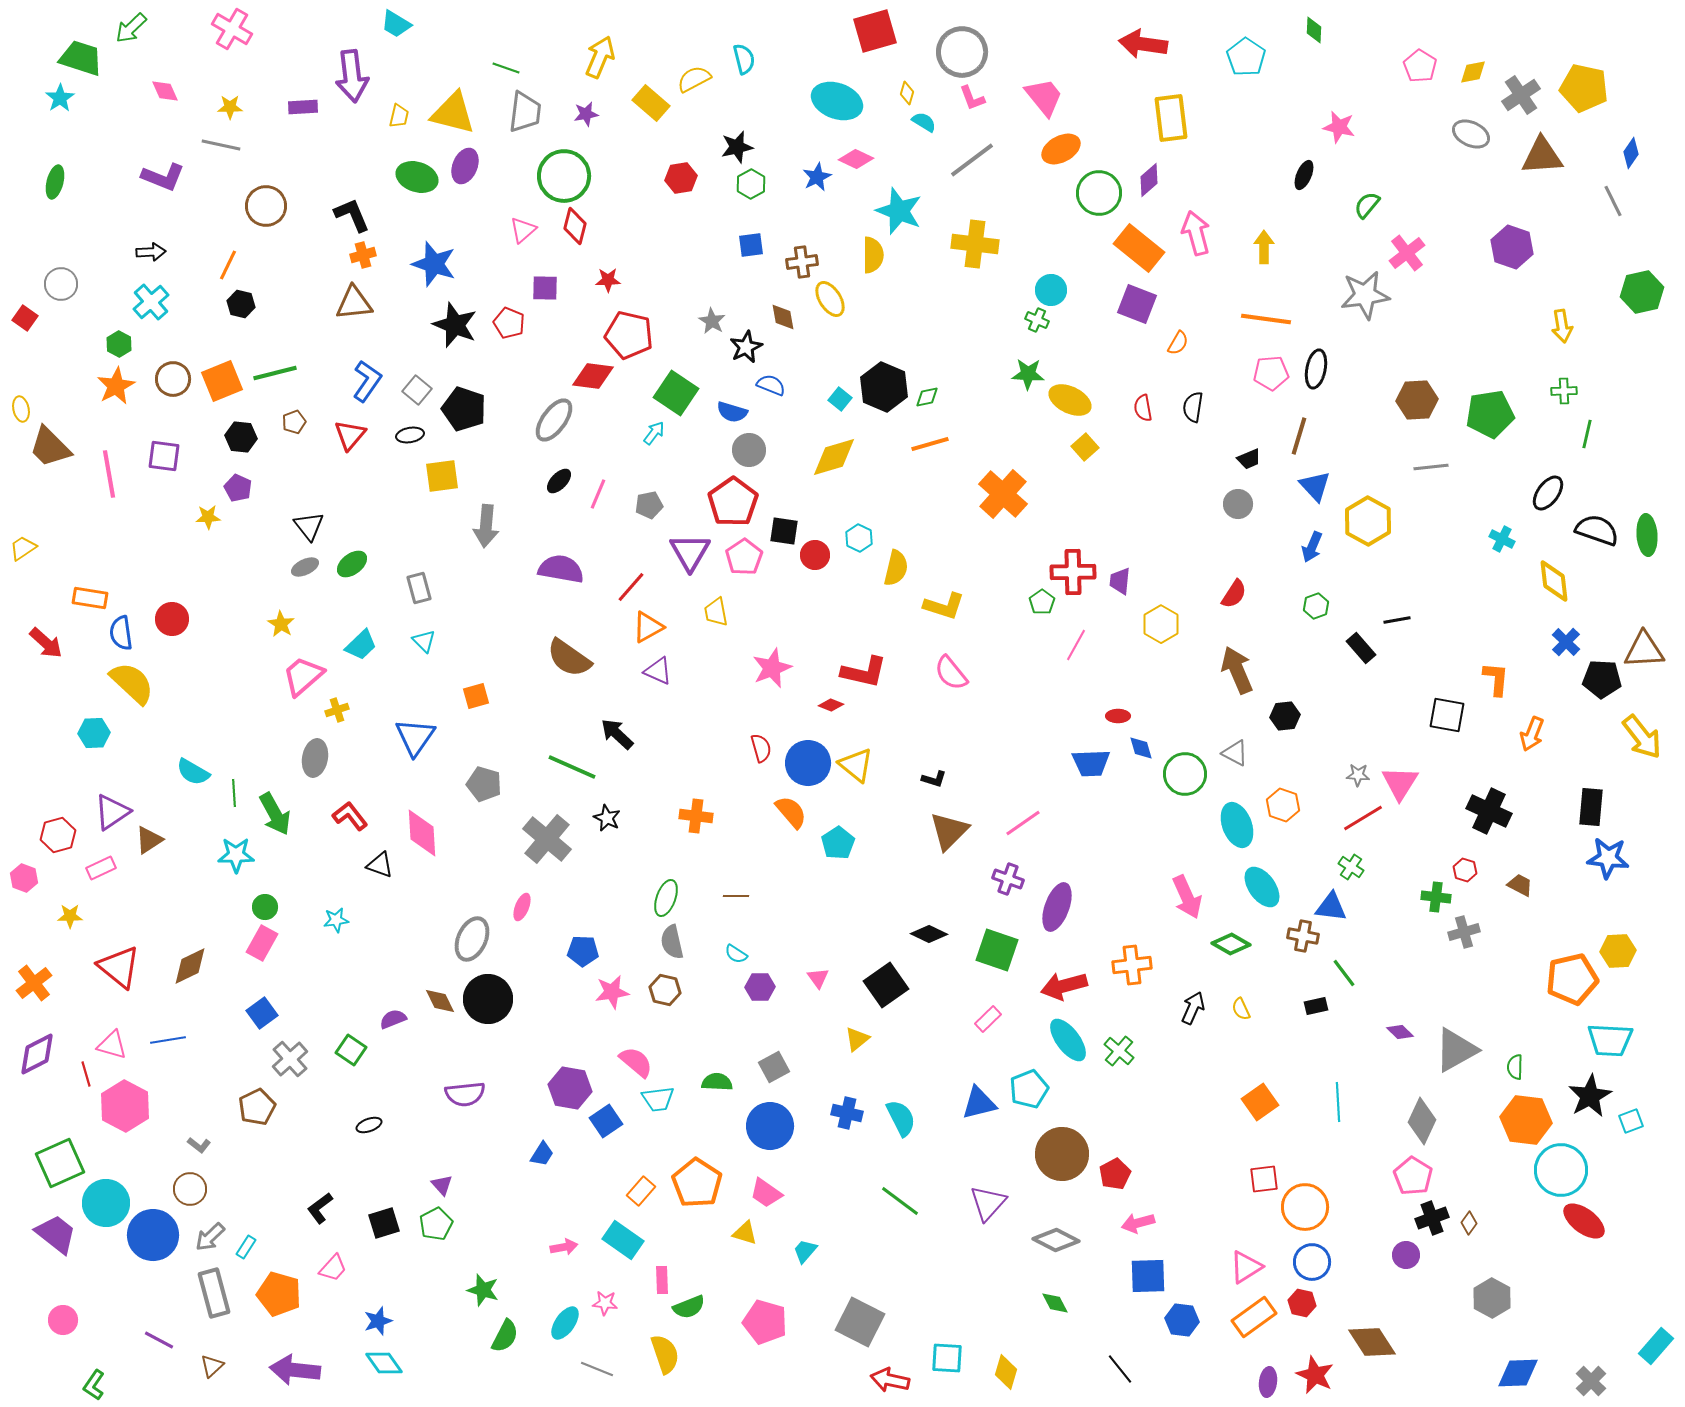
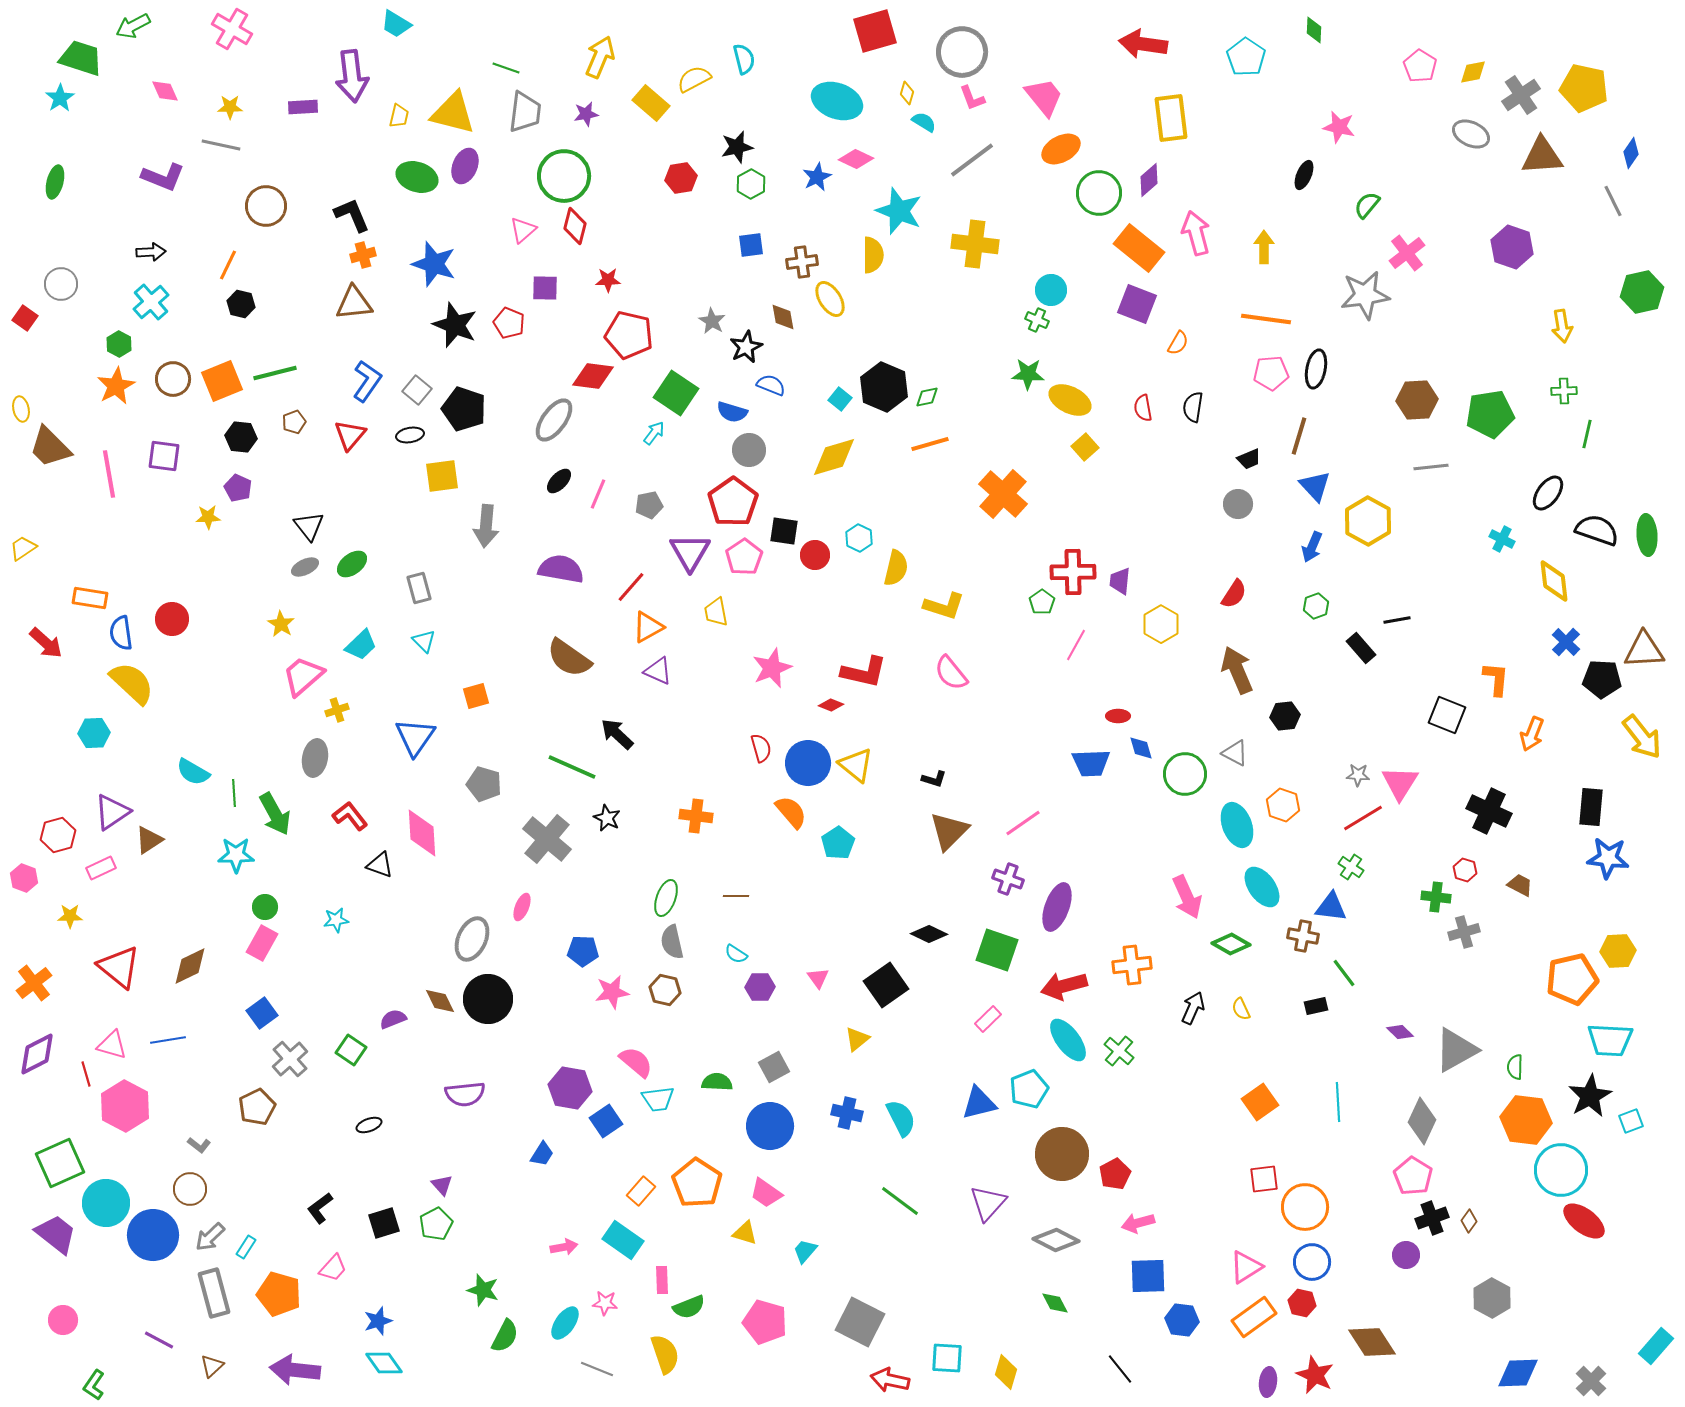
green arrow at (131, 28): moved 2 px right, 2 px up; rotated 16 degrees clockwise
black square at (1447, 715): rotated 12 degrees clockwise
brown diamond at (1469, 1223): moved 2 px up
